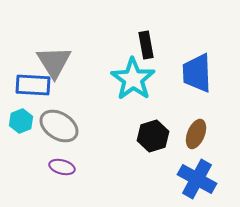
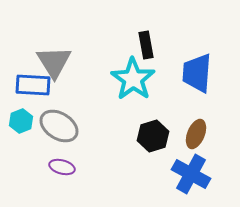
blue trapezoid: rotated 6 degrees clockwise
blue cross: moved 6 px left, 5 px up
